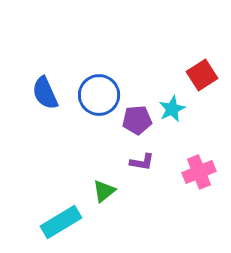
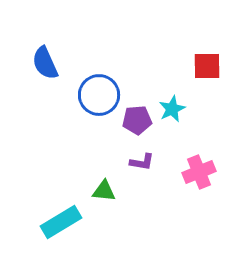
red square: moved 5 px right, 9 px up; rotated 32 degrees clockwise
blue semicircle: moved 30 px up
green triangle: rotated 45 degrees clockwise
